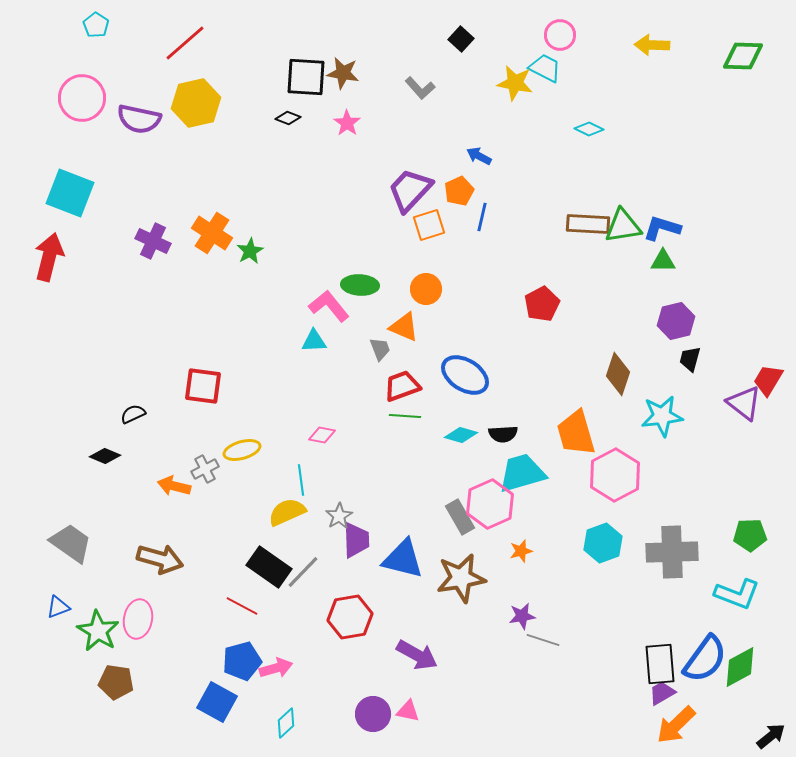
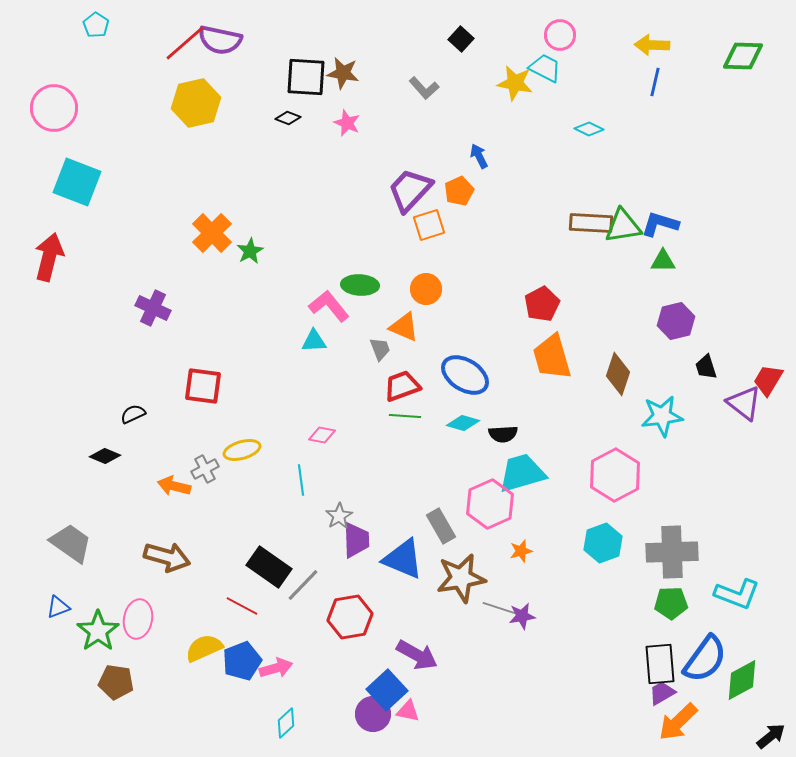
gray L-shape at (420, 88): moved 4 px right
pink circle at (82, 98): moved 28 px left, 10 px down
purple semicircle at (139, 119): moved 81 px right, 79 px up
pink star at (347, 123): rotated 12 degrees counterclockwise
blue arrow at (479, 156): rotated 35 degrees clockwise
cyan square at (70, 193): moved 7 px right, 11 px up
blue line at (482, 217): moved 173 px right, 135 px up
brown rectangle at (588, 224): moved 3 px right, 1 px up
blue L-shape at (662, 228): moved 2 px left, 4 px up
orange cross at (212, 233): rotated 12 degrees clockwise
purple cross at (153, 241): moved 67 px down
black trapezoid at (690, 359): moved 16 px right, 8 px down; rotated 32 degrees counterclockwise
orange trapezoid at (576, 433): moved 24 px left, 76 px up
cyan diamond at (461, 435): moved 2 px right, 12 px up
yellow semicircle at (287, 512): moved 83 px left, 136 px down
gray rectangle at (460, 517): moved 19 px left, 9 px down
green pentagon at (750, 535): moved 79 px left, 68 px down
brown arrow at (160, 559): moved 7 px right, 2 px up
blue triangle at (403, 559): rotated 9 degrees clockwise
gray line at (303, 572): moved 13 px down
green star at (98, 631): rotated 6 degrees clockwise
gray line at (543, 640): moved 44 px left, 32 px up
blue pentagon at (242, 661): rotated 6 degrees counterclockwise
green diamond at (740, 667): moved 2 px right, 13 px down
blue square at (217, 702): moved 170 px right, 12 px up; rotated 18 degrees clockwise
orange arrow at (676, 725): moved 2 px right, 3 px up
